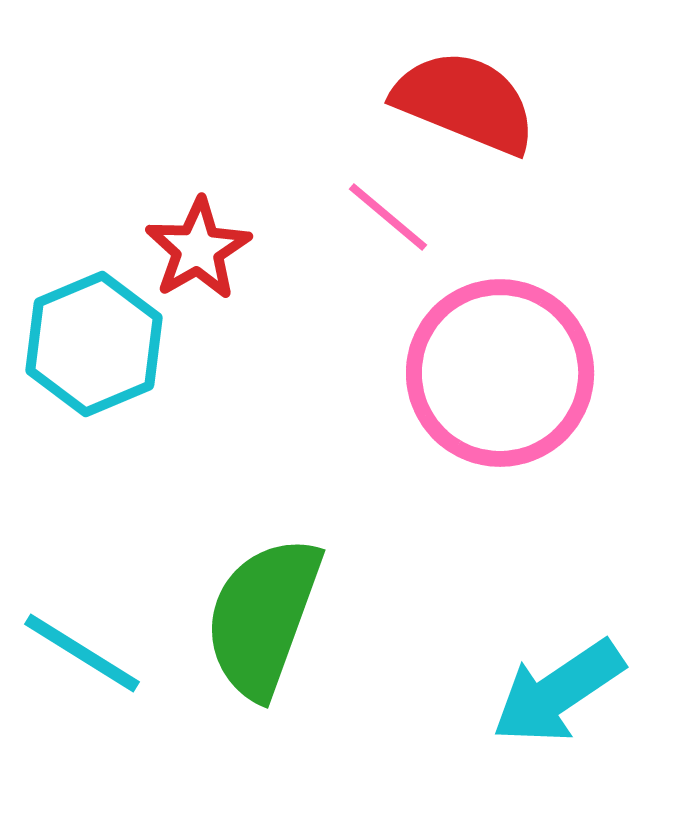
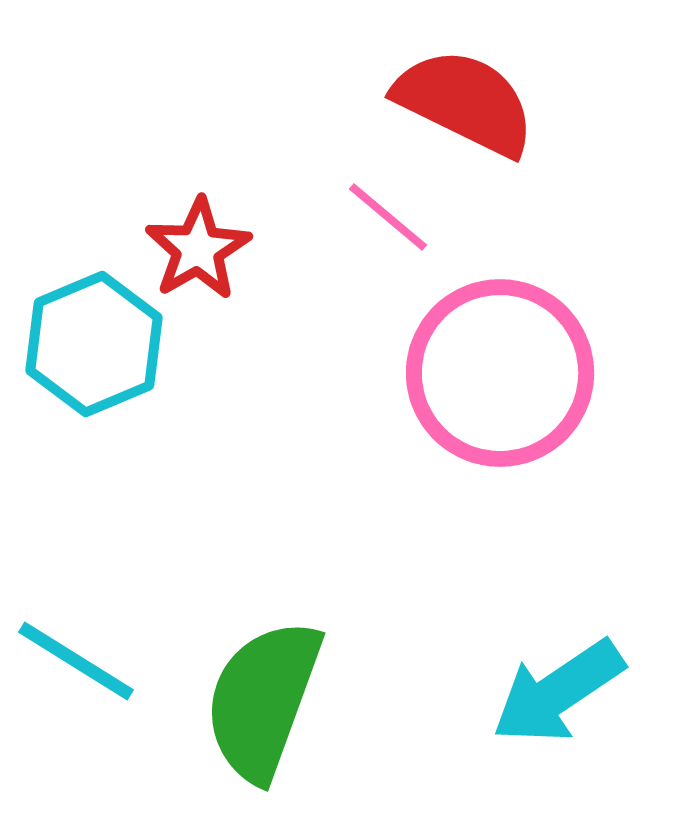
red semicircle: rotated 4 degrees clockwise
green semicircle: moved 83 px down
cyan line: moved 6 px left, 8 px down
